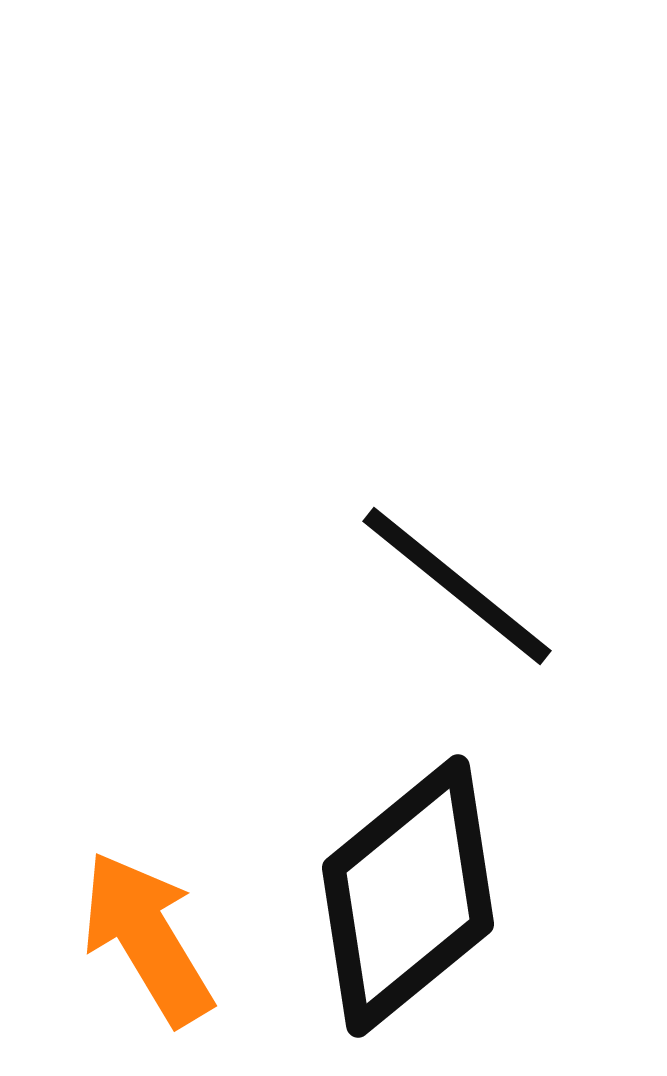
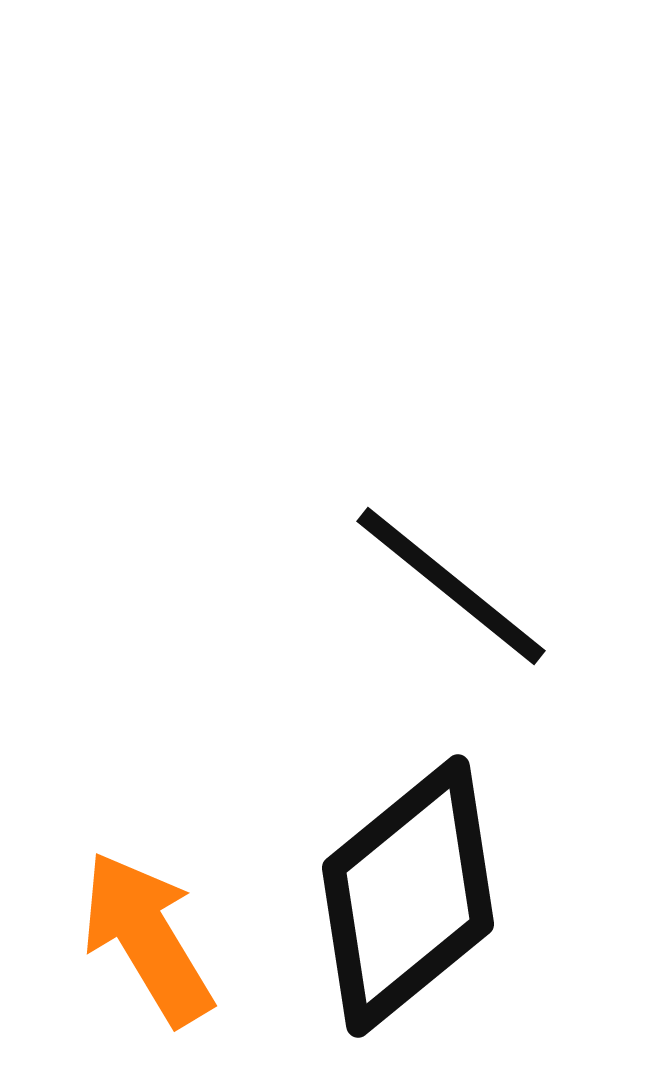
black line: moved 6 px left
